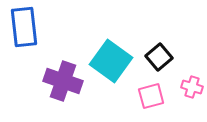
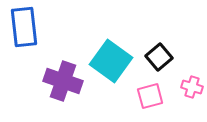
pink square: moved 1 px left
